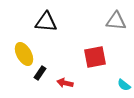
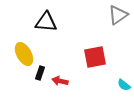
gray triangle: moved 2 px right, 6 px up; rotated 40 degrees counterclockwise
black rectangle: rotated 16 degrees counterclockwise
red arrow: moved 5 px left, 2 px up
